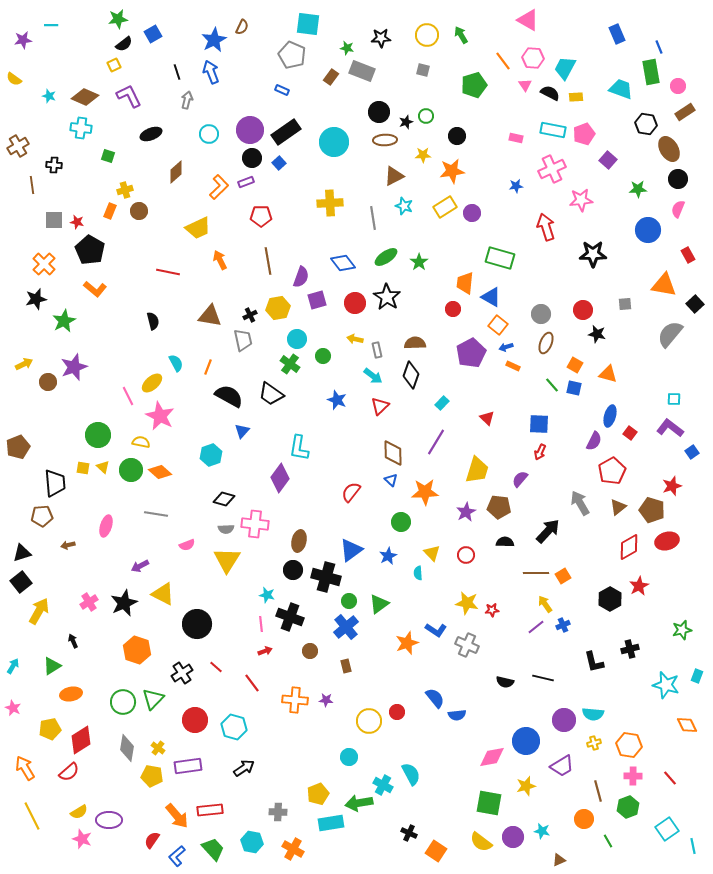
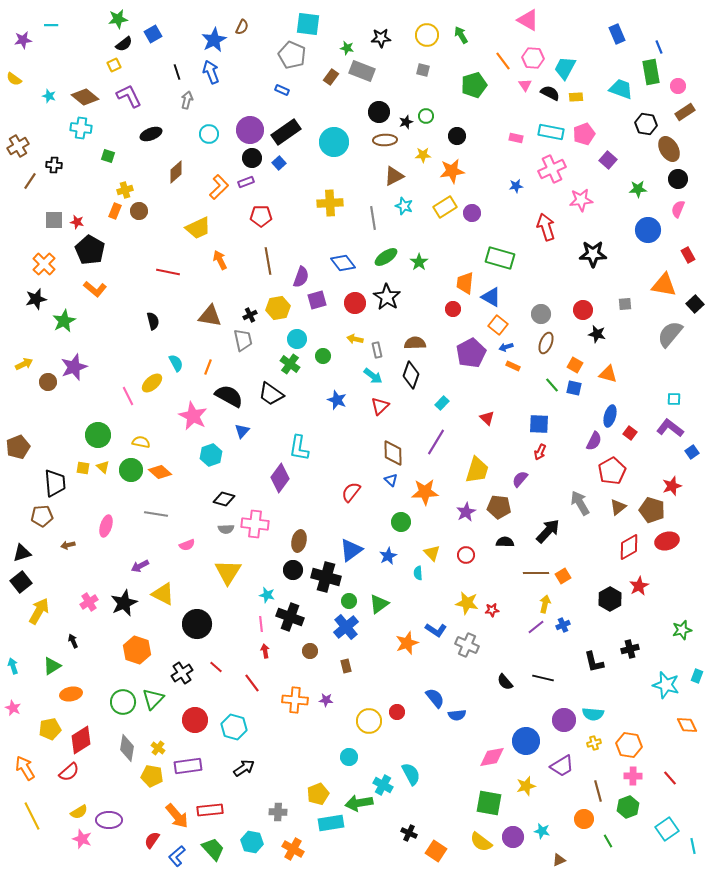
brown diamond at (85, 97): rotated 16 degrees clockwise
cyan rectangle at (553, 130): moved 2 px left, 2 px down
brown line at (32, 185): moved 2 px left, 4 px up; rotated 42 degrees clockwise
orange rectangle at (110, 211): moved 5 px right
pink star at (160, 416): moved 33 px right
yellow triangle at (227, 560): moved 1 px right, 12 px down
yellow arrow at (545, 604): rotated 48 degrees clockwise
red arrow at (265, 651): rotated 80 degrees counterclockwise
cyan arrow at (13, 666): rotated 49 degrees counterclockwise
black semicircle at (505, 682): rotated 36 degrees clockwise
